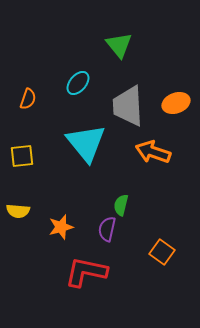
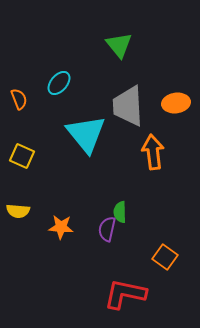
cyan ellipse: moved 19 px left
orange semicircle: moved 9 px left; rotated 40 degrees counterclockwise
orange ellipse: rotated 12 degrees clockwise
cyan triangle: moved 9 px up
orange arrow: rotated 64 degrees clockwise
yellow square: rotated 30 degrees clockwise
green semicircle: moved 1 px left, 7 px down; rotated 15 degrees counterclockwise
orange star: rotated 20 degrees clockwise
orange square: moved 3 px right, 5 px down
red L-shape: moved 39 px right, 22 px down
